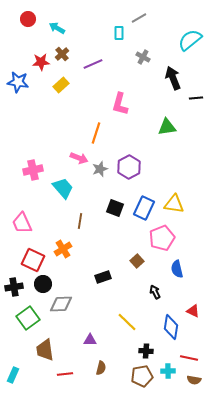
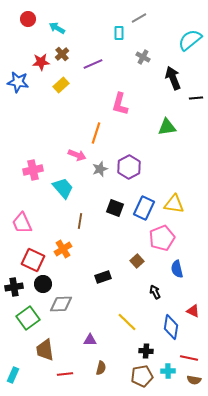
pink arrow at (79, 158): moved 2 px left, 3 px up
